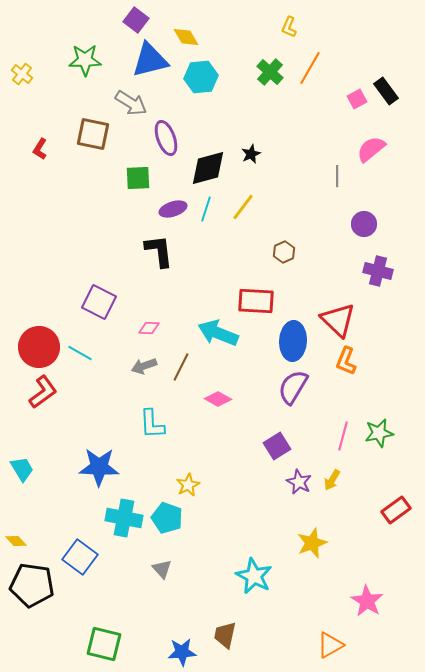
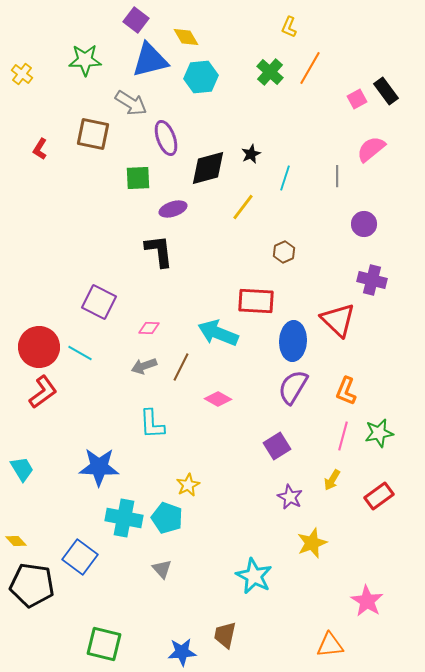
cyan line at (206, 209): moved 79 px right, 31 px up
purple cross at (378, 271): moved 6 px left, 9 px down
orange L-shape at (346, 361): moved 30 px down
purple star at (299, 482): moved 9 px left, 15 px down
red rectangle at (396, 510): moved 17 px left, 14 px up
orange triangle at (330, 645): rotated 24 degrees clockwise
